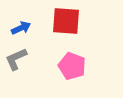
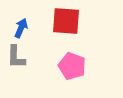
blue arrow: rotated 42 degrees counterclockwise
gray L-shape: moved 2 px up; rotated 65 degrees counterclockwise
